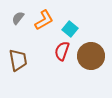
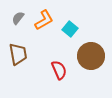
red semicircle: moved 3 px left, 19 px down; rotated 138 degrees clockwise
brown trapezoid: moved 6 px up
